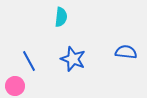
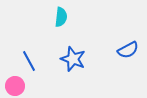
blue semicircle: moved 2 px right, 2 px up; rotated 145 degrees clockwise
